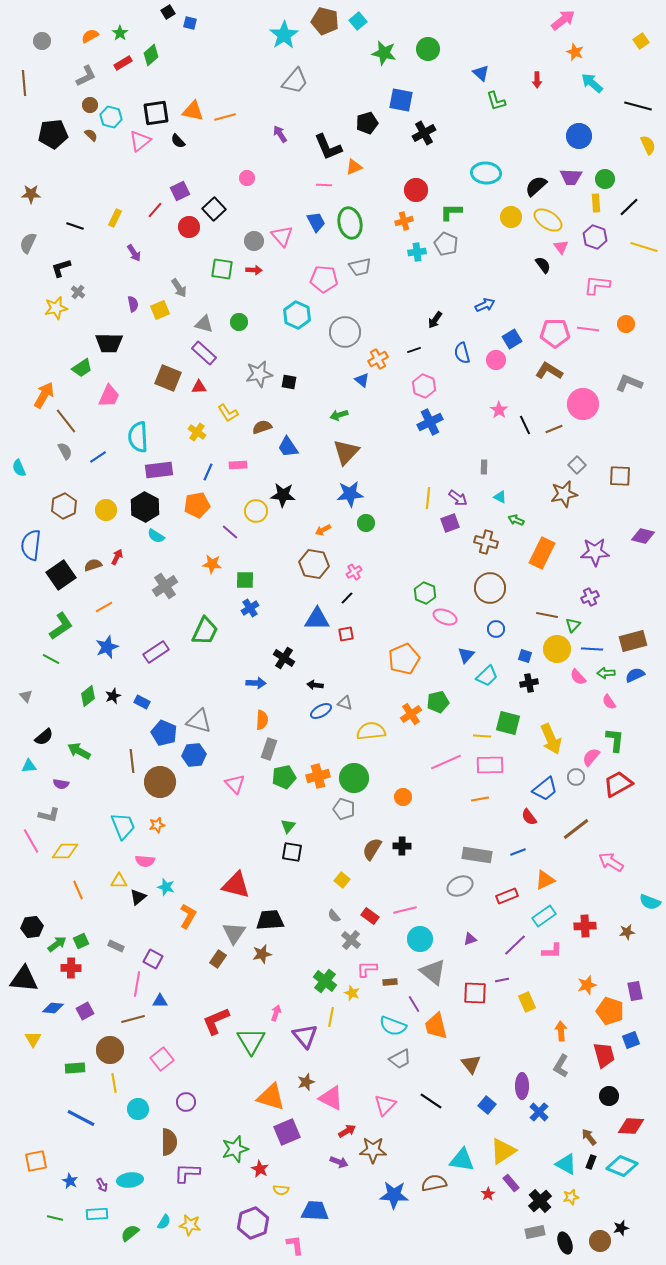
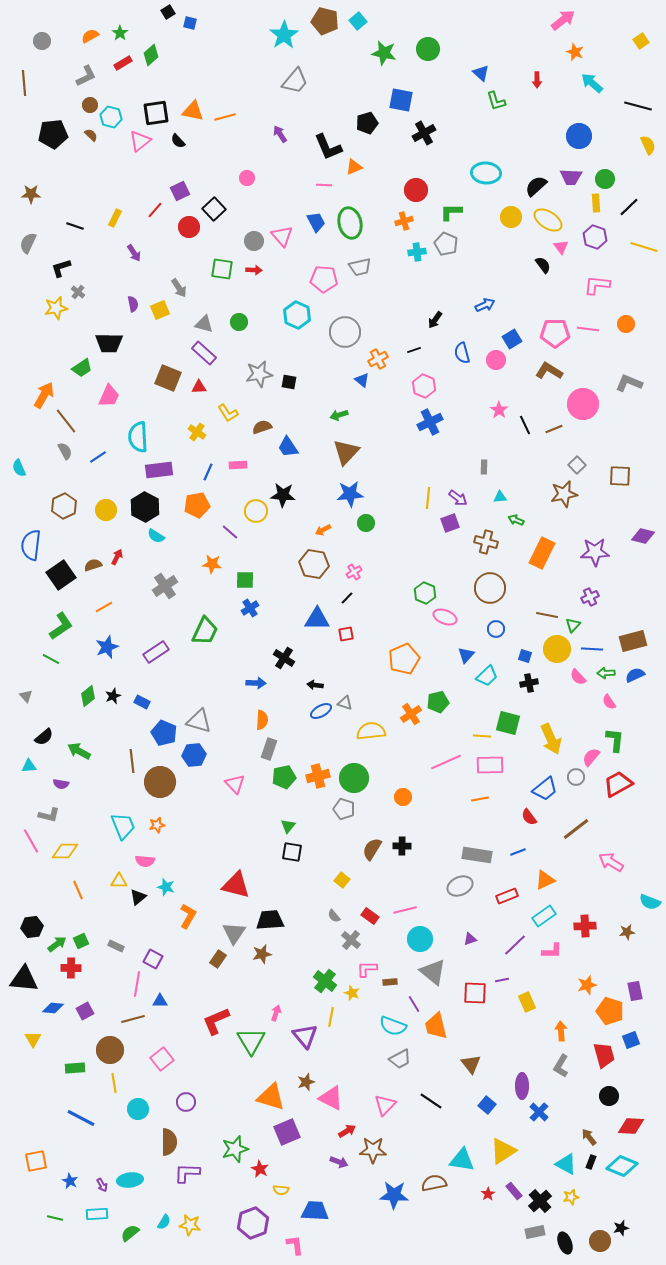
cyan triangle at (500, 497): rotated 32 degrees counterclockwise
purple rectangle at (511, 1183): moved 3 px right, 8 px down
